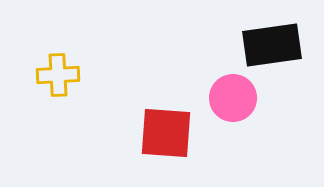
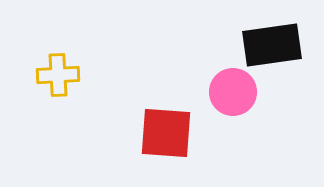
pink circle: moved 6 px up
